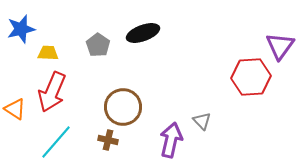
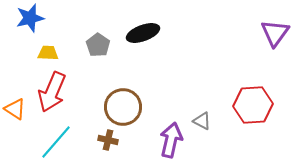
blue star: moved 9 px right, 11 px up
purple triangle: moved 5 px left, 13 px up
red hexagon: moved 2 px right, 28 px down
gray triangle: rotated 18 degrees counterclockwise
